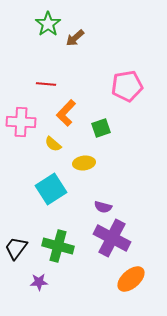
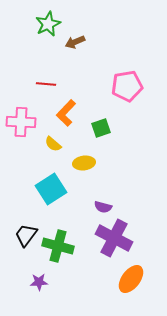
green star: rotated 10 degrees clockwise
brown arrow: moved 4 px down; rotated 18 degrees clockwise
purple cross: moved 2 px right
black trapezoid: moved 10 px right, 13 px up
orange ellipse: rotated 12 degrees counterclockwise
